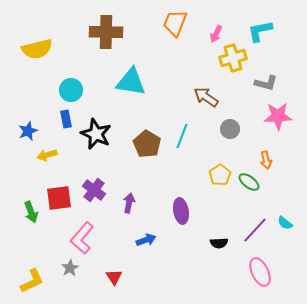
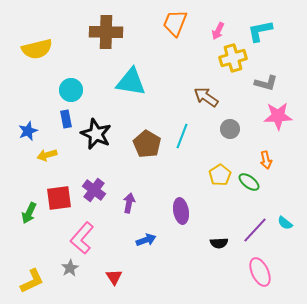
pink arrow: moved 2 px right, 3 px up
green arrow: moved 2 px left, 1 px down; rotated 45 degrees clockwise
